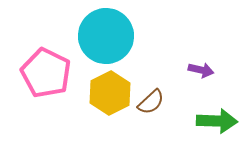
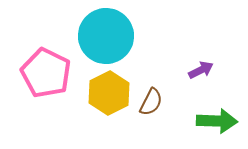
purple arrow: rotated 40 degrees counterclockwise
yellow hexagon: moved 1 px left
brown semicircle: rotated 20 degrees counterclockwise
